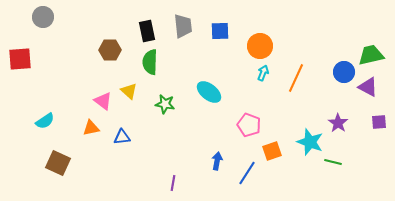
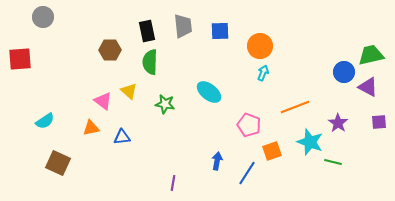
orange line: moved 1 px left, 29 px down; rotated 44 degrees clockwise
